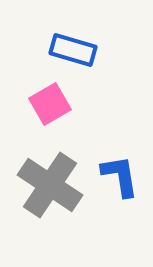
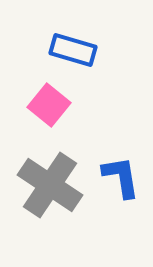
pink square: moved 1 px left, 1 px down; rotated 21 degrees counterclockwise
blue L-shape: moved 1 px right, 1 px down
